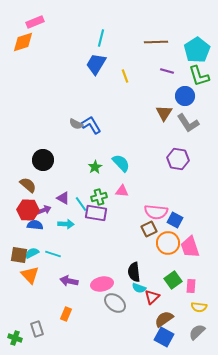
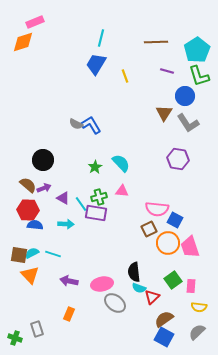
purple arrow at (44, 210): moved 22 px up
pink semicircle at (156, 212): moved 1 px right, 3 px up
orange rectangle at (66, 314): moved 3 px right
